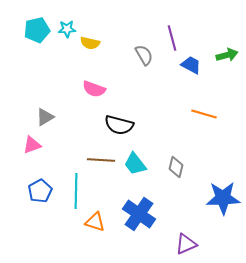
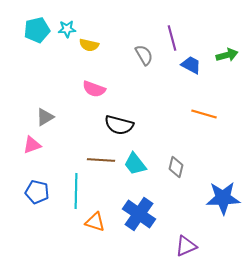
yellow semicircle: moved 1 px left, 2 px down
blue pentagon: moved 3 px left, 1 px down; rotated 30 degrees counterclockwise
purple triangle: moved 2 px down
